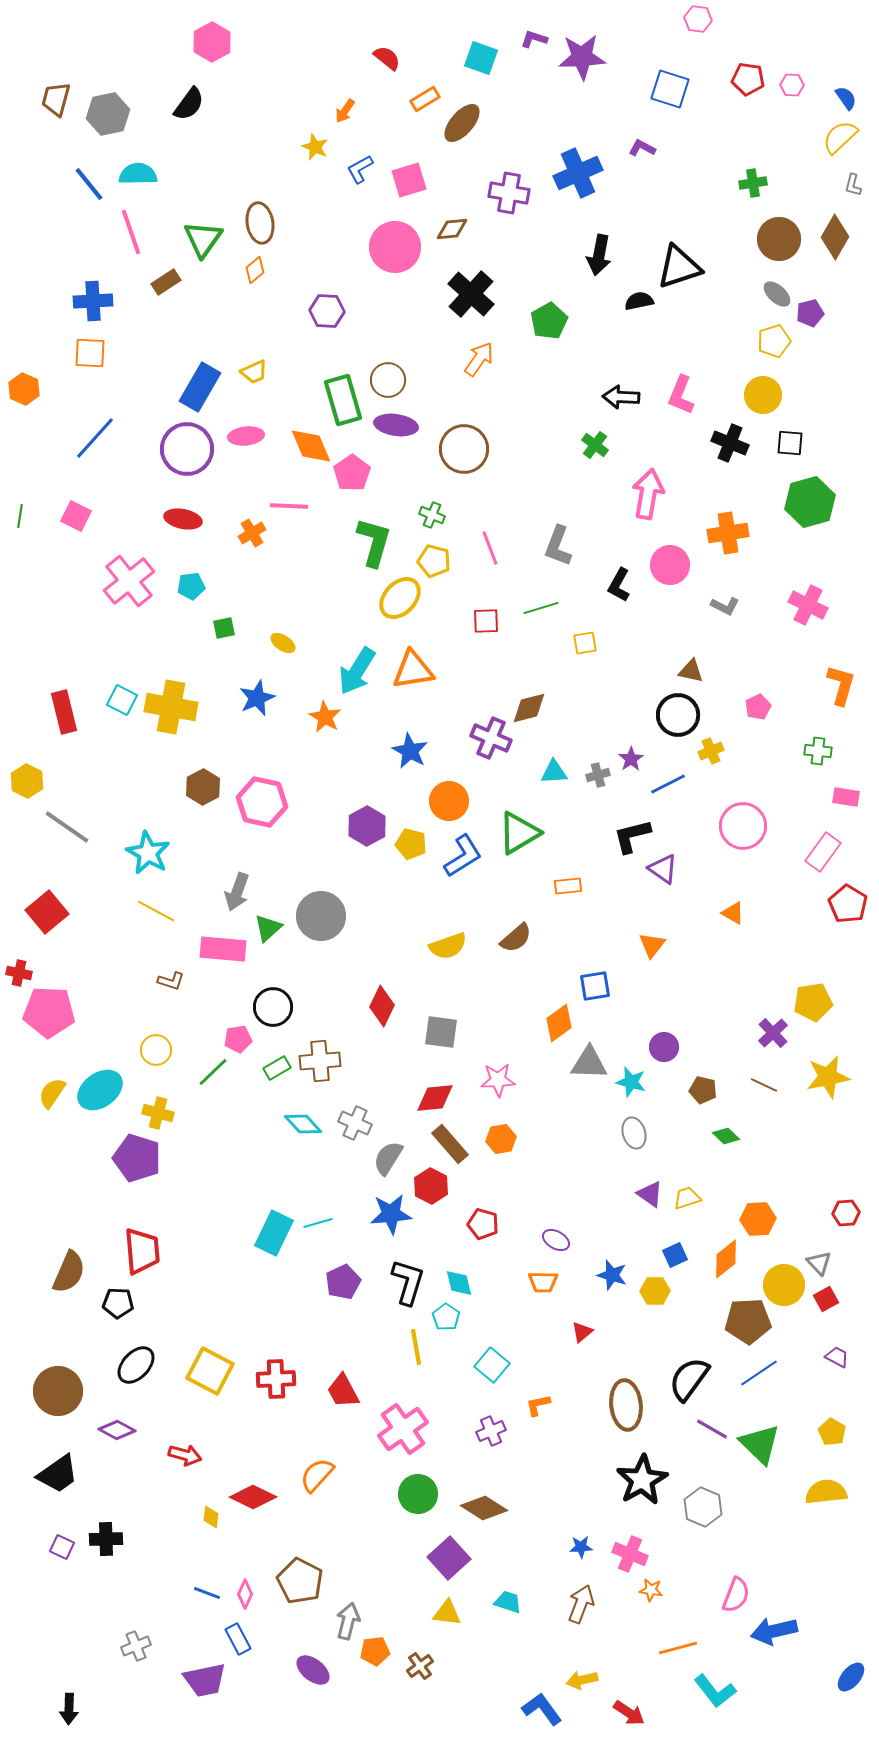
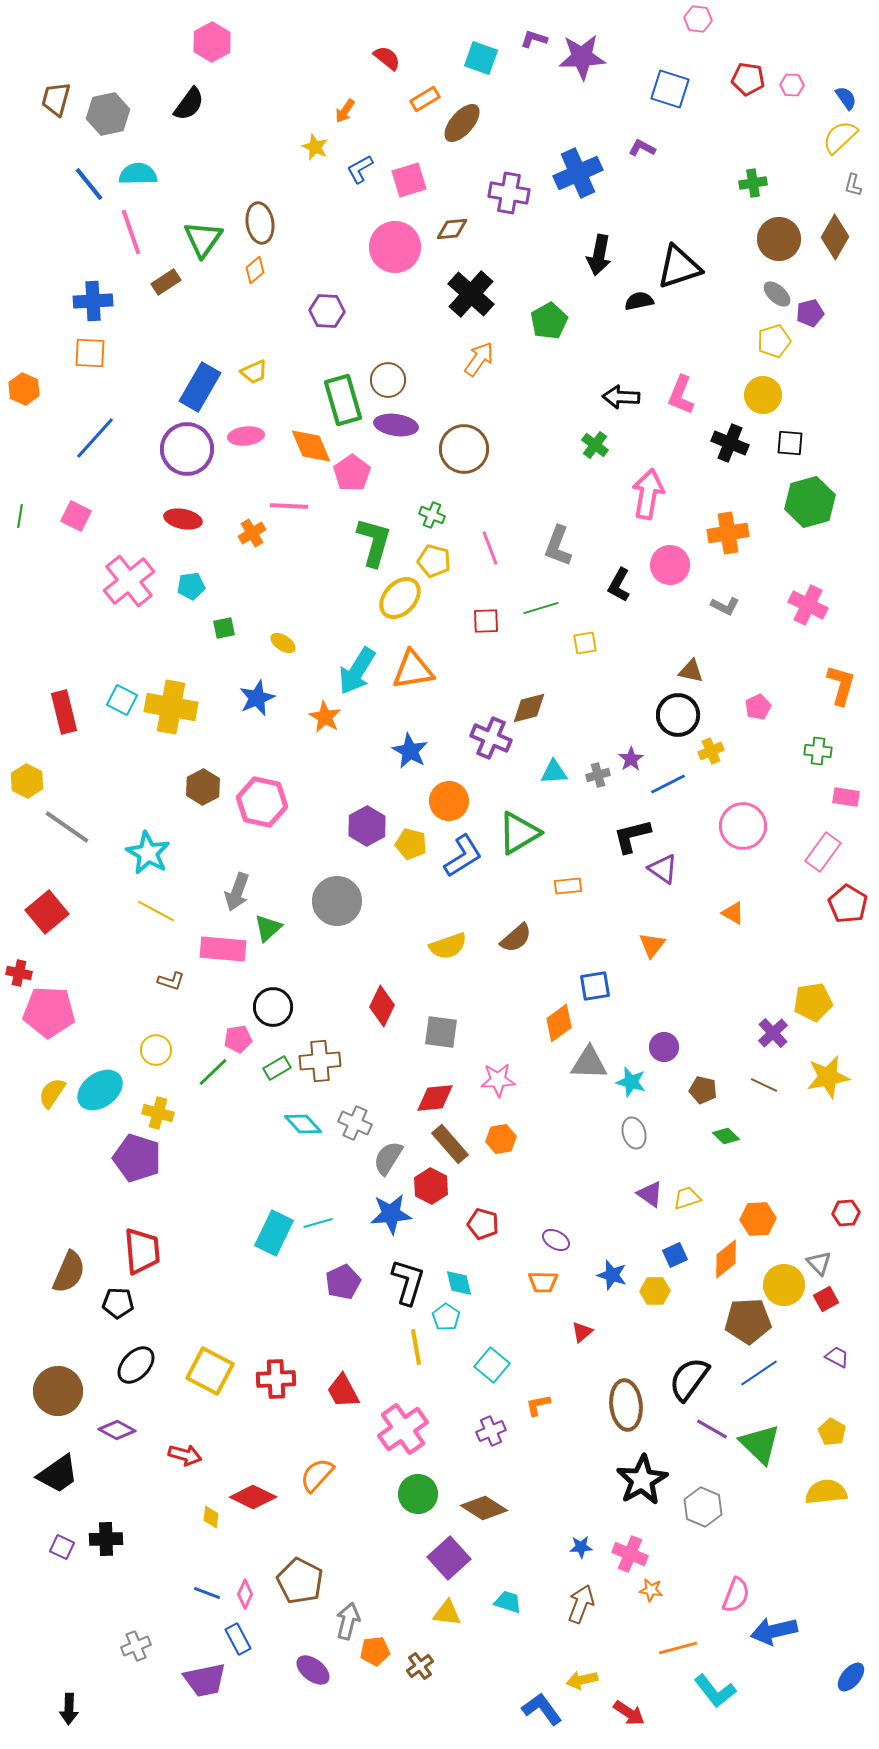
gray circle at (321, 916): moved 16 px right, 15 px up
